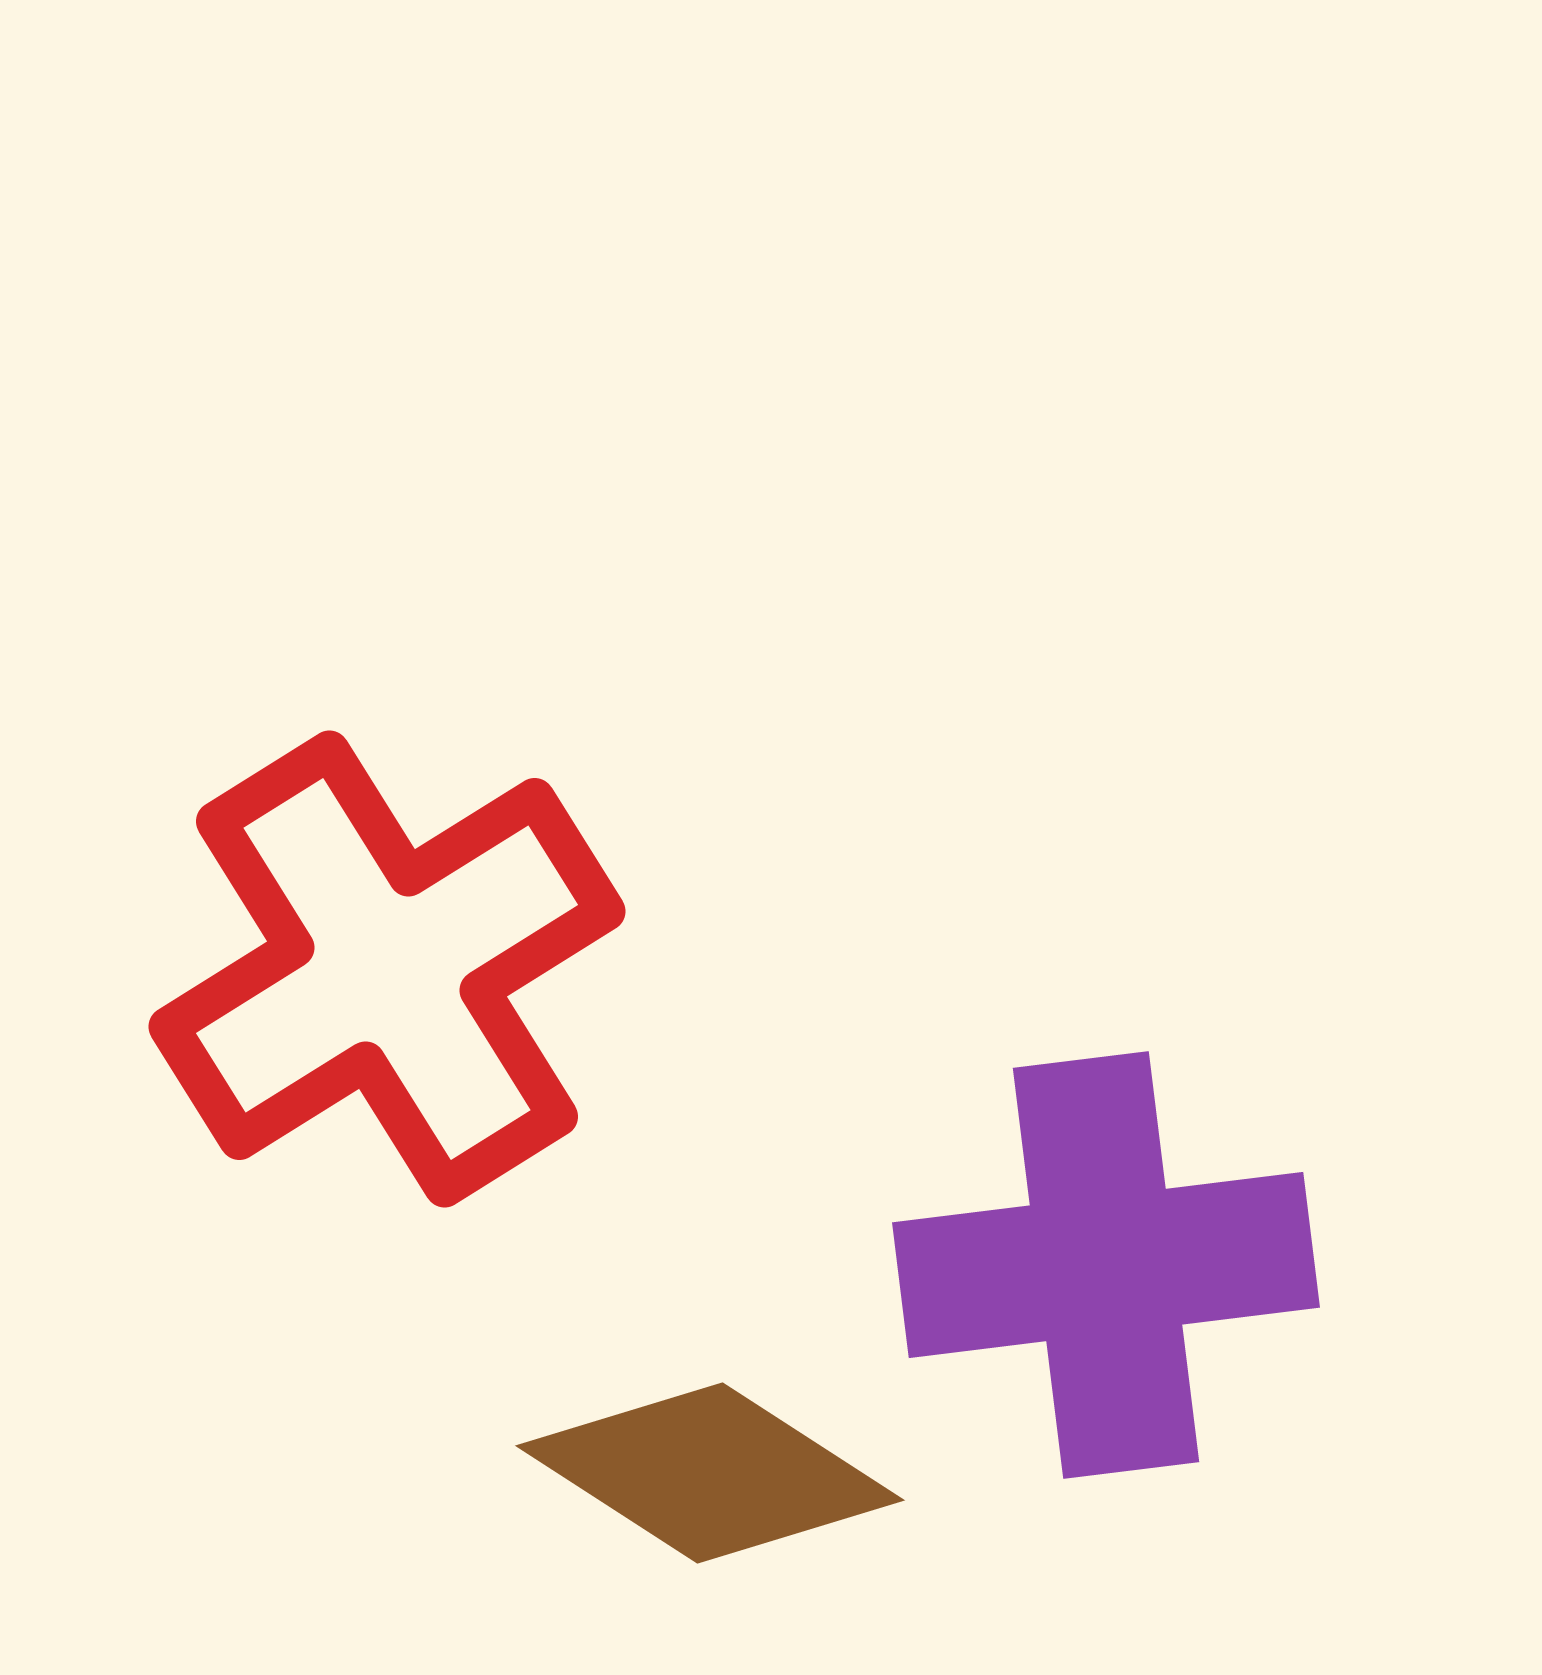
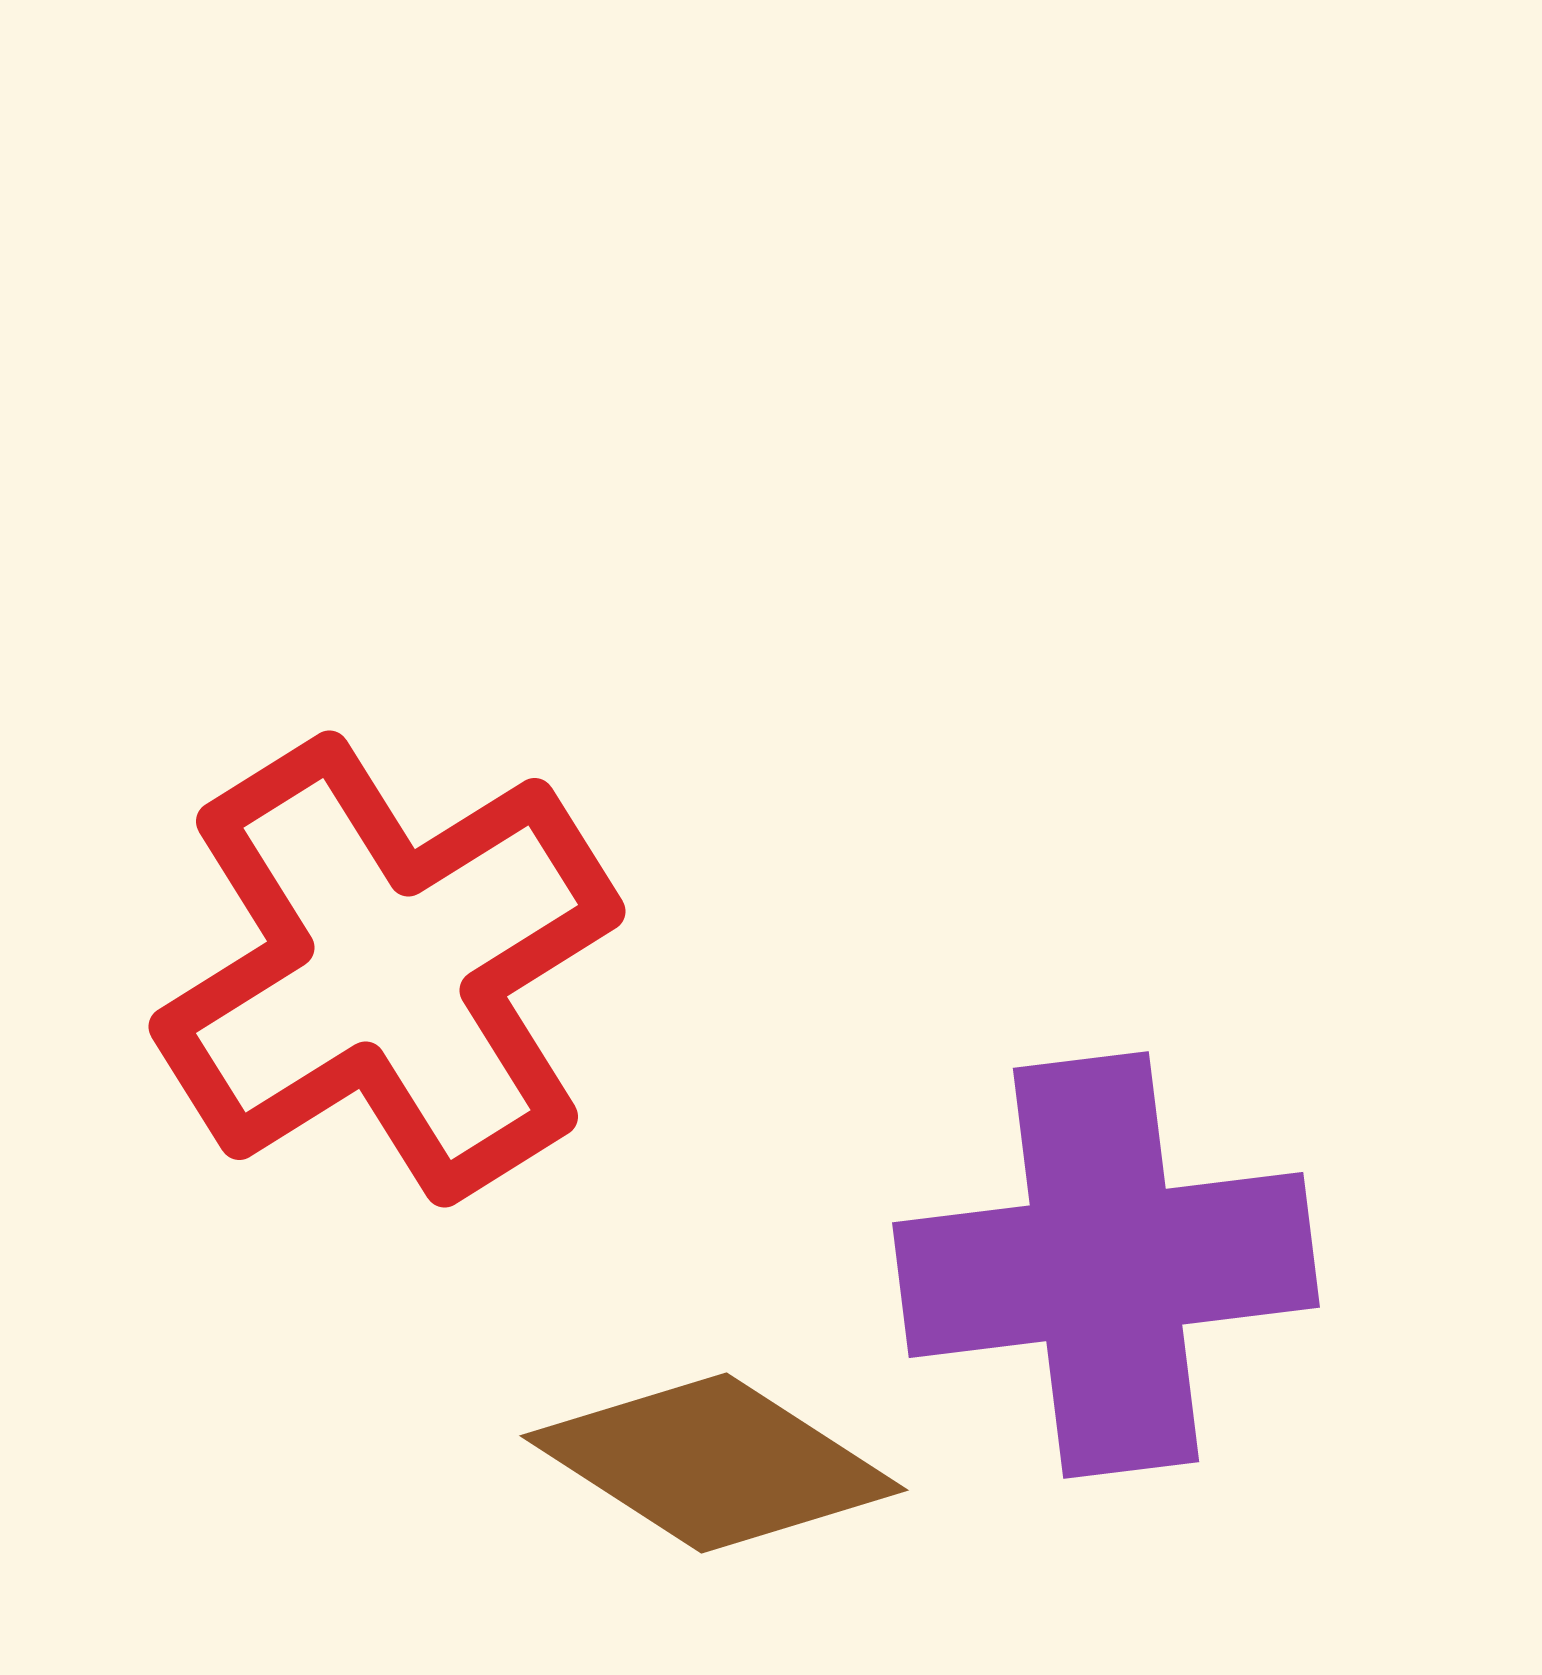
brown diamond: moved 4 px right, 10 px up
